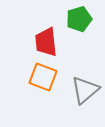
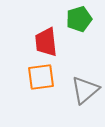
orange square: moved 2 px left; rotated 28 degrees counterclockwise
